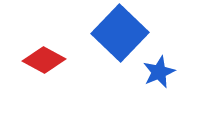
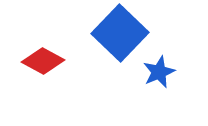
red diamond: moved 1 px left, 1 px down
